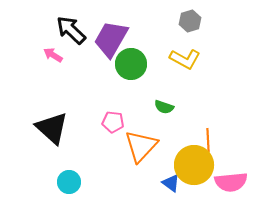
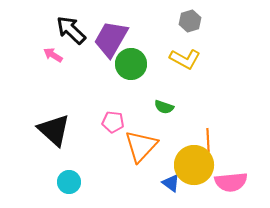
black triangle: moved 2 px right, 2 px down
